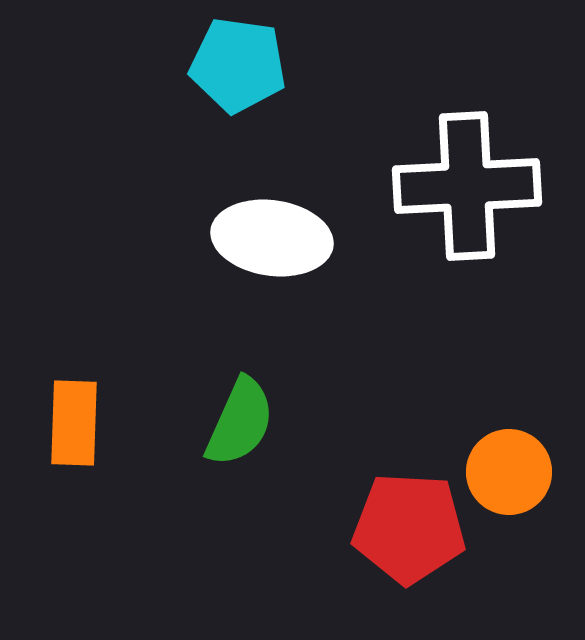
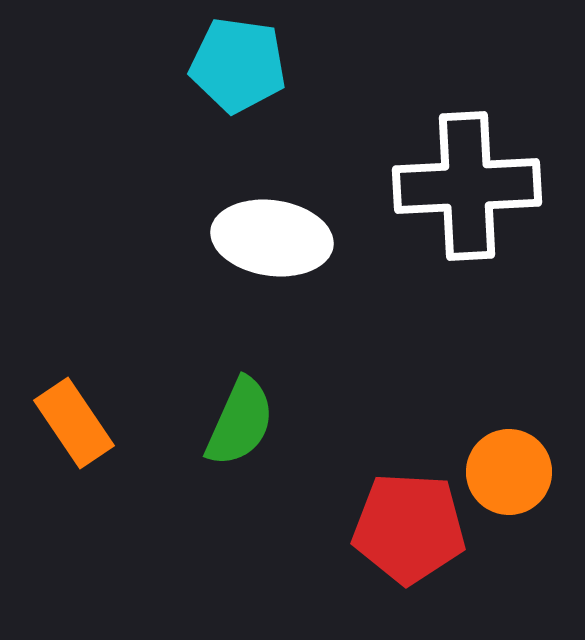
orange rectangle: rotated 36 degrees counterclockwise
